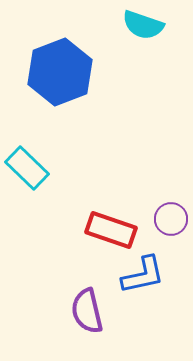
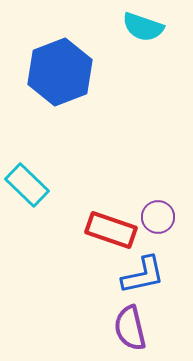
cyan semicircle: moved 2 px down
cyan rectangle: moved 17 px down
purple circle: moved 13 px left, 2 px up
purple semicircle: moved 43 px right, 17 px down
